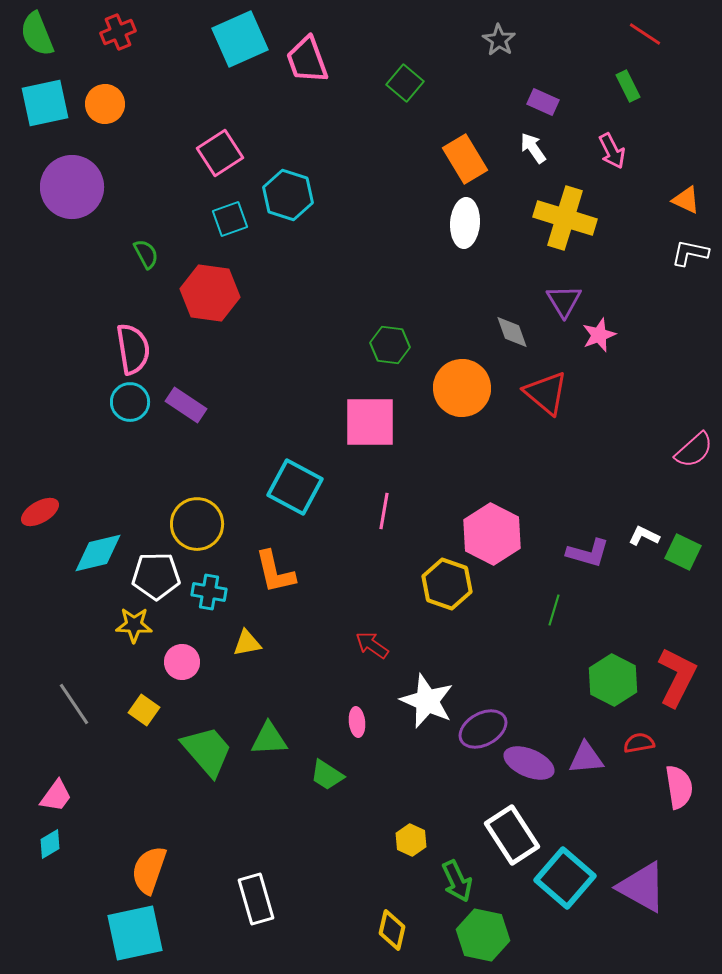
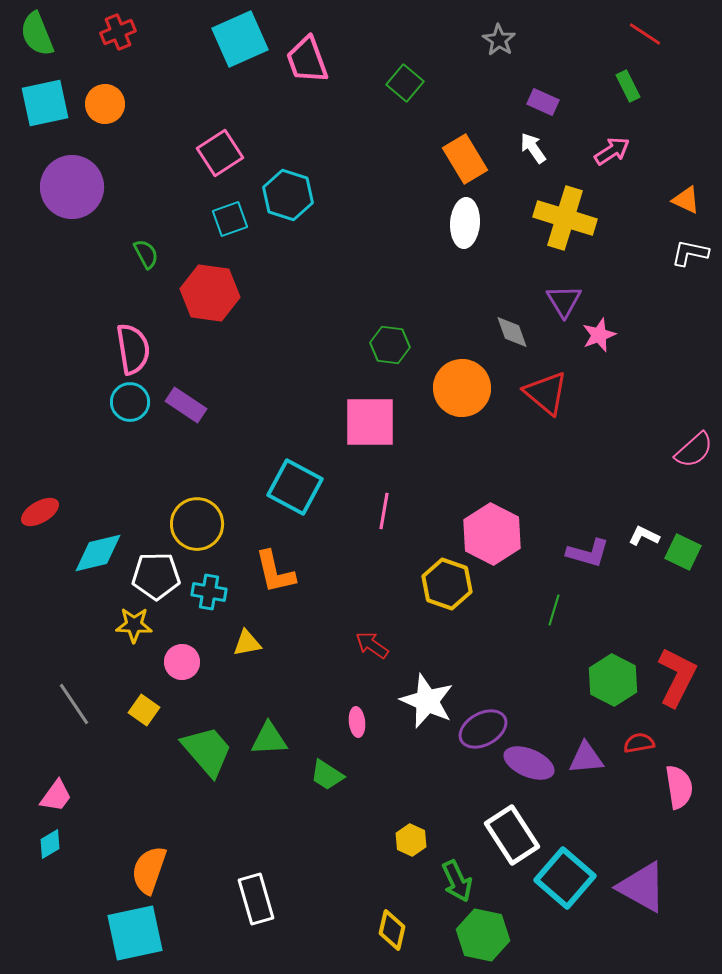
pink arrow at (612, 151): rotated 96 degrees counterclockwise
